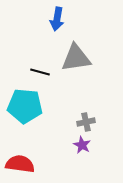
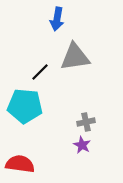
gray triangle: moved 1 px left, 1 px up
black line: rotated 60 degrees counterclockwise
